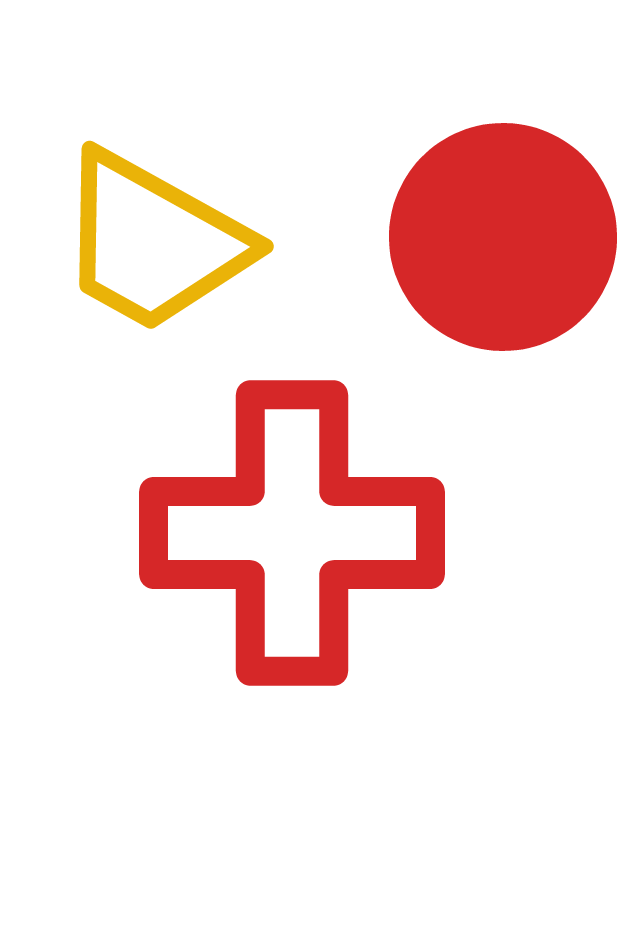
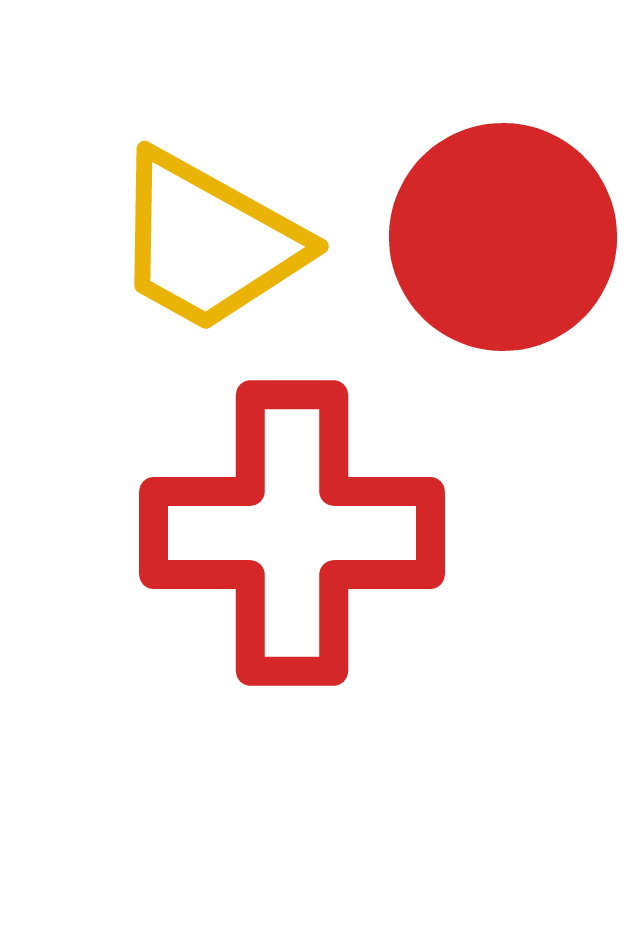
yellow trapezoid: moved 55 px right
